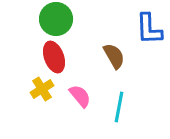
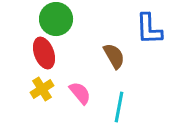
red ellipse: moved 10 px left, 4 px up
pink semicircle: moved 3 px up
